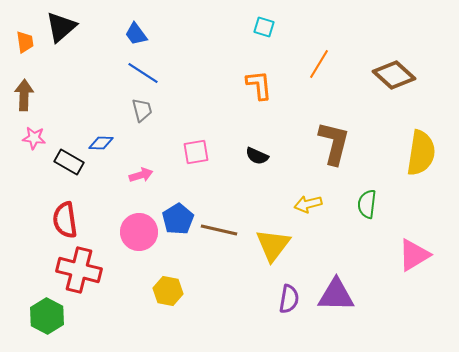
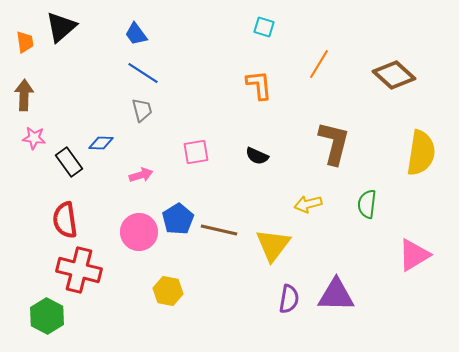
black rectangle: rotated 24 degrees clockwise
